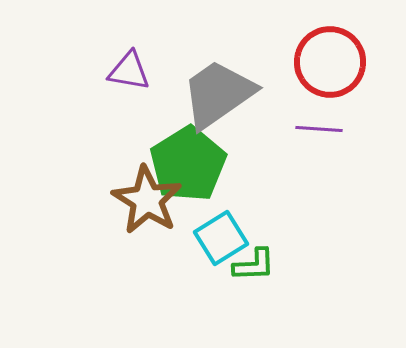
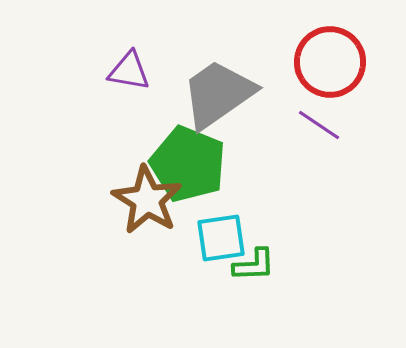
purple line: moved 4 px up; rotated 30 degrees clockwise
green pentagon: rotated 18 degrees counterclockwise
cyan square: rotated 24 degrees clockwise
